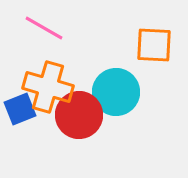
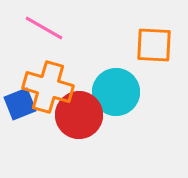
blue square: moved 5 px up
